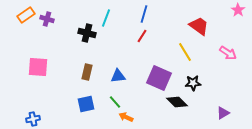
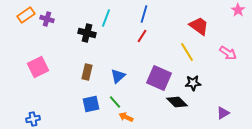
yellow line: moved 2 px right
pink square: rotated 30 degrees counterclockwise
blue triangle: rotated 35 degrees counterclockwise
blue square: moved 5 px right
